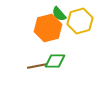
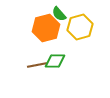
yellow hexagon: moved 6 px down
orange hexagon: moved 2 px left
brown line: moved 1 px up
